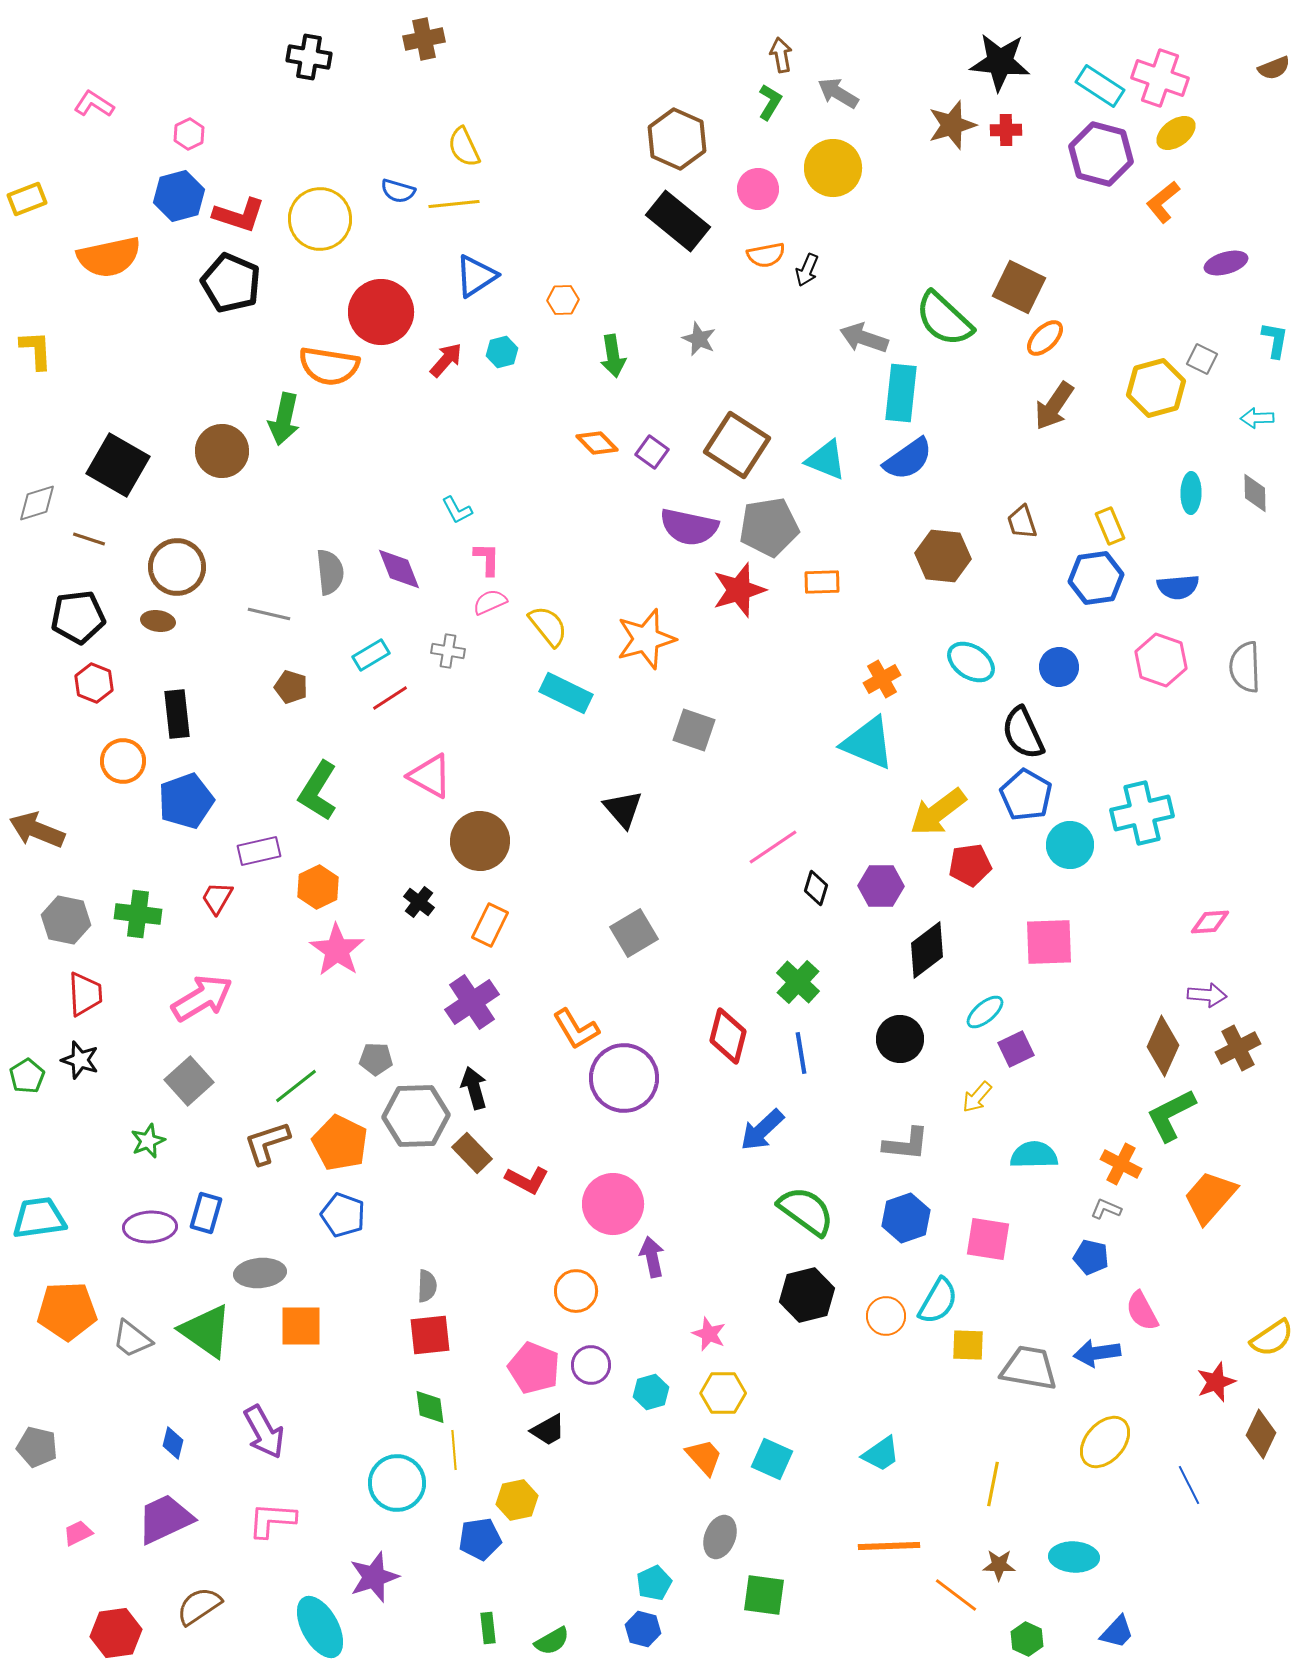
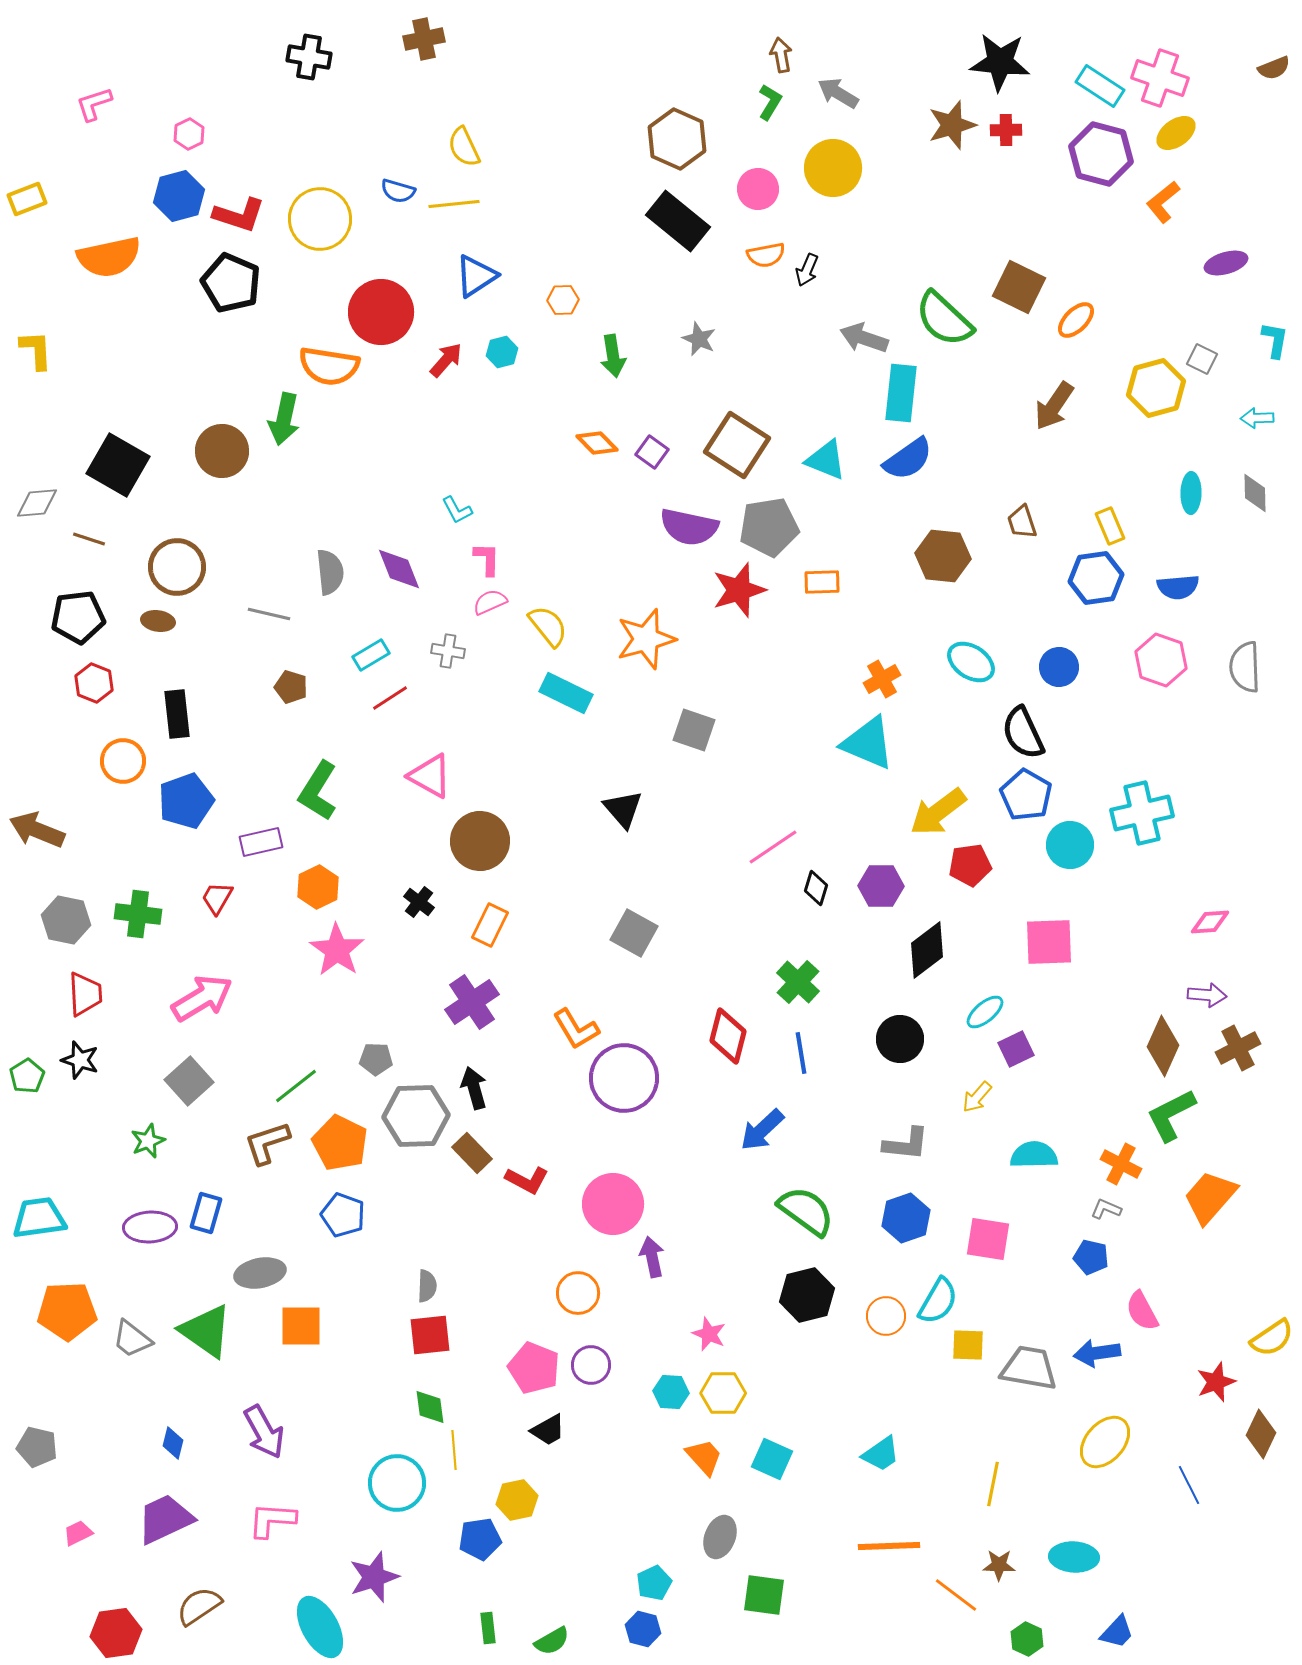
pink L-shape at (94, 104): rotated 51 degrees counterclockwise
orange ellipse at (1045, 338): moved 31 px right, 18 px up
gray diamond at (37, 503): rotated 12 degrees clockwise
purple rectangle at (259, 851): moved 2 px right, 9 px up
gray square at (634, 933): rotated 30 degrees counterclockwise
gray ellipse at (260, 1273): rotated 6 degrees counterclockwise
orange circle at (576, 1291): moved 2 px right, 2 px down
cyan hexagon at (651, 1392): moved 20 px right; rotated 20 degrees clockwise
